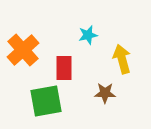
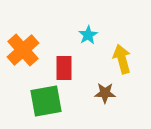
cyan star: rotated 18 degrees counterclockwise
